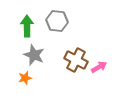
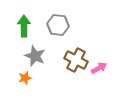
gray hexagon: moved 1 px right, 4 px down
green arrow: moved 3 px left
gray star: moved 1 px right, 1 px down
pink arrow: moved 1 px down
